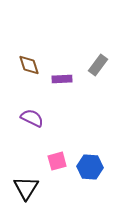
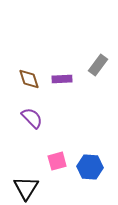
brown diamond: moved 14 px down
purple semicircle: rotated 20 degrees clockwise
